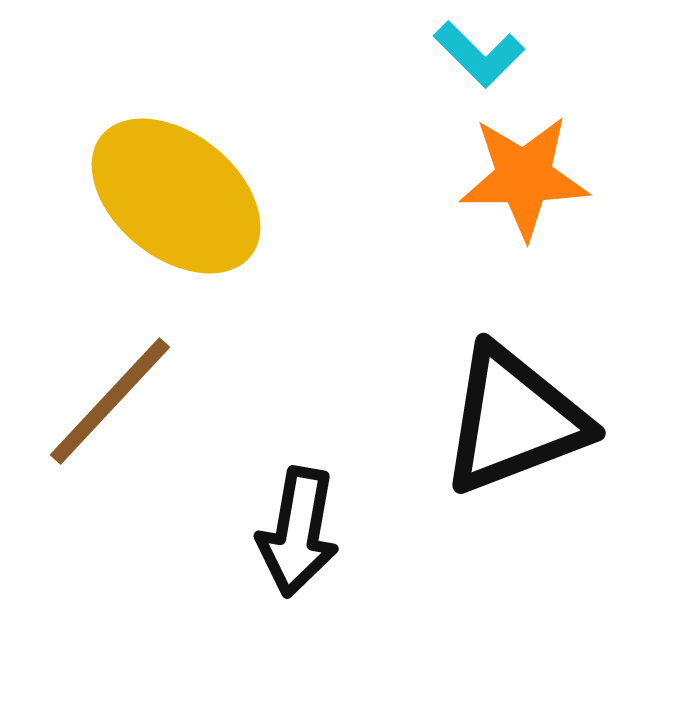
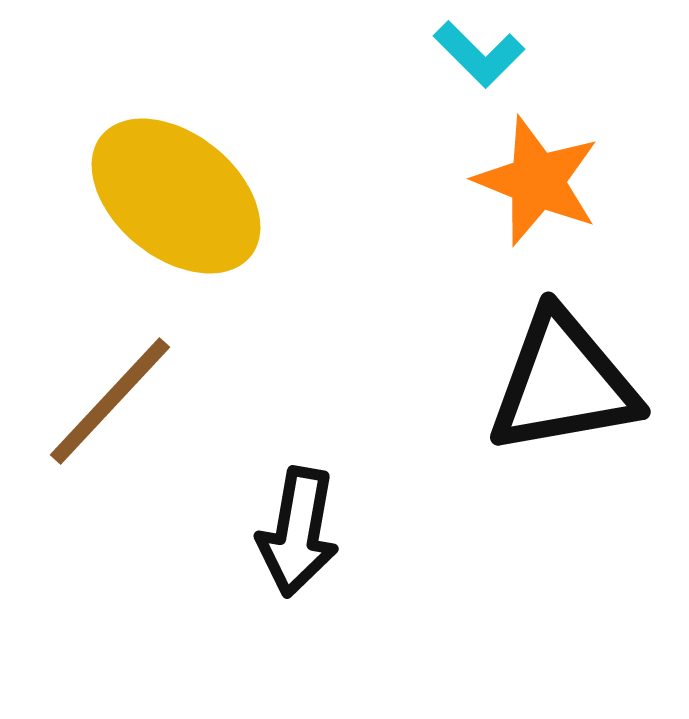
orange star: moved 13 px right, 4 px down; rotated 23 degrees clockwise
black triangle: moved 49 px right, 37 px up; rotated 11 degrees clockwise
